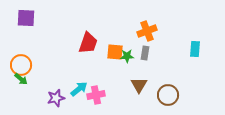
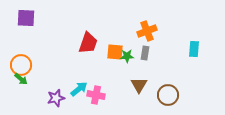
cyan rectangle: moved 1 px left
pink cross: rotated 24 degrees clockwise
